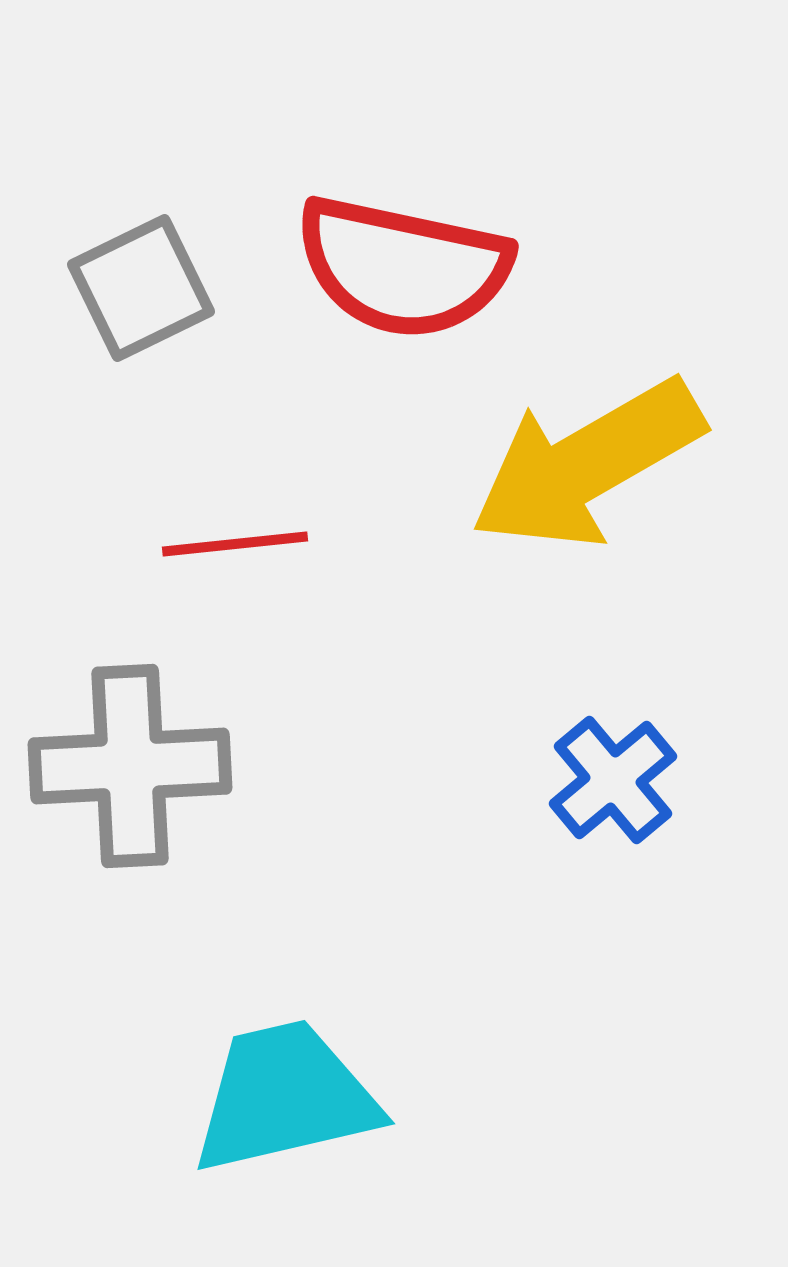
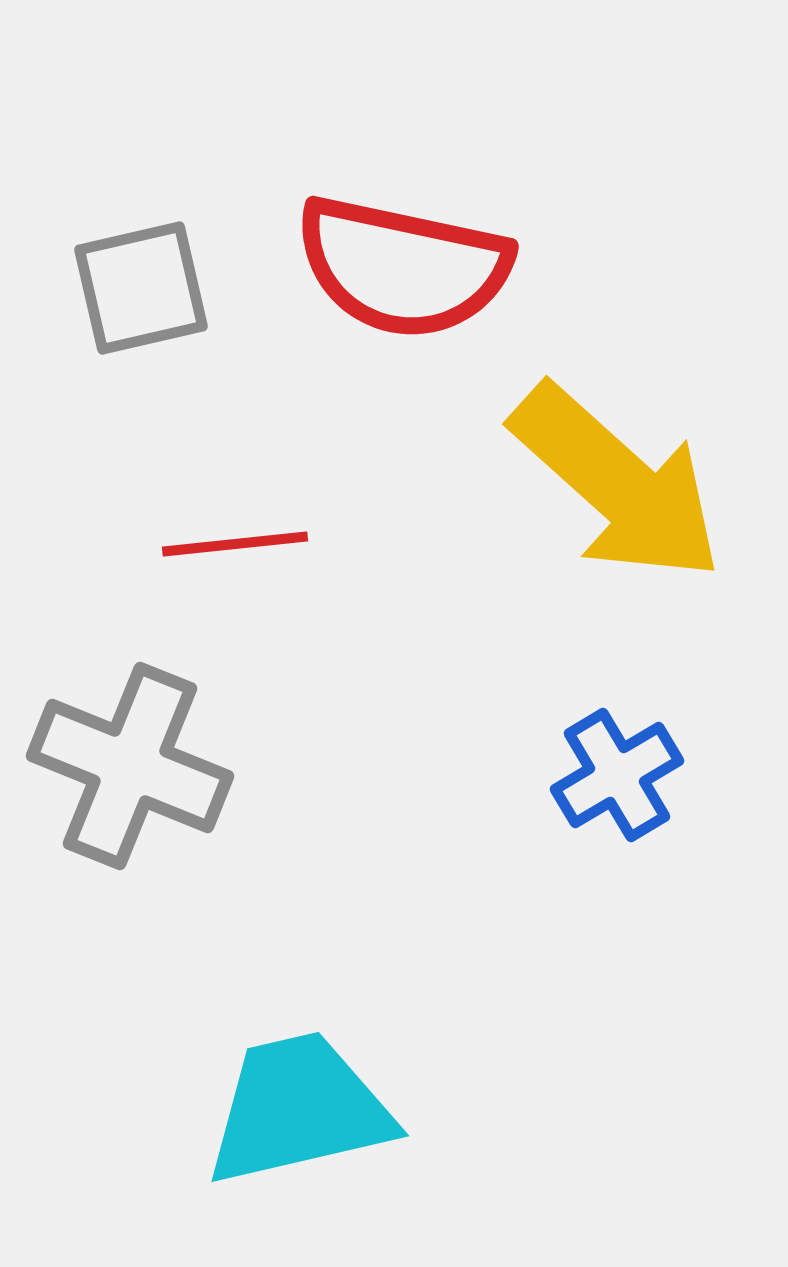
gray square: rotated 13 degrees clockwise
yellow arrow: moved 30 px right, 19 px down; rotated 108 degrees counterclockwise
gray cross: rotated 25 degrees clockwise
blue cross: moved 4 px right, 5 px up; rotated 9 degrees clockwise
cyan trapezoid: moved 14 px right, 12 px down
